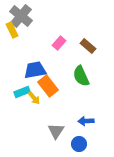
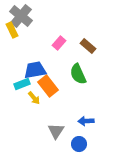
green semicircle: moved 3 px left, 2 px up
cyan rectangle: moved 8 px up
